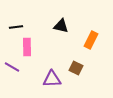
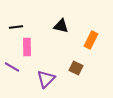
purple triangle: moved 6 px left; rotated 42 degrees counterclockwise
